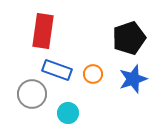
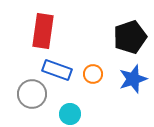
black pentagon: moved 1 px right, 1 px up
cyan circle: moved 2 px right, 1 px down
